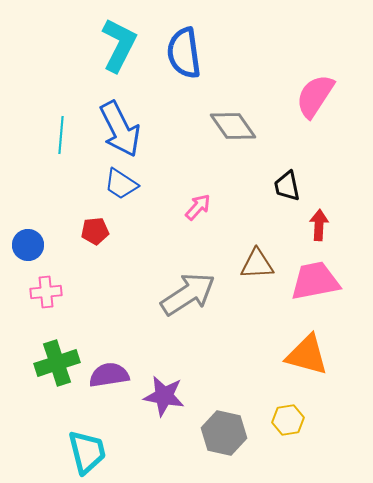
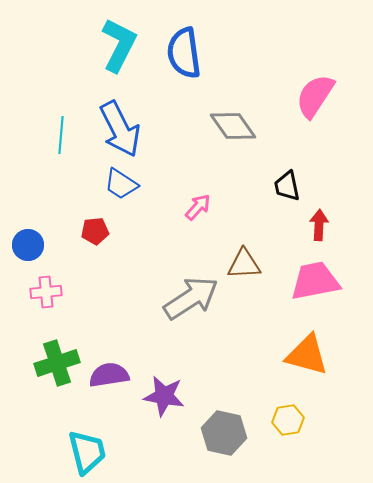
brown triangle: moved 13 px left
gray arrow: moved 3 px right, 4 px down
